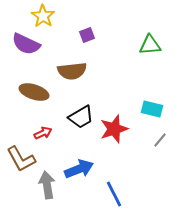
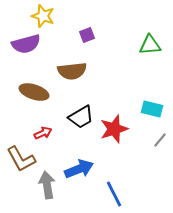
yellow star: rotated 15 degrees counterclockwise
purple semicircle: rotated 40 degrees counterclockwise
